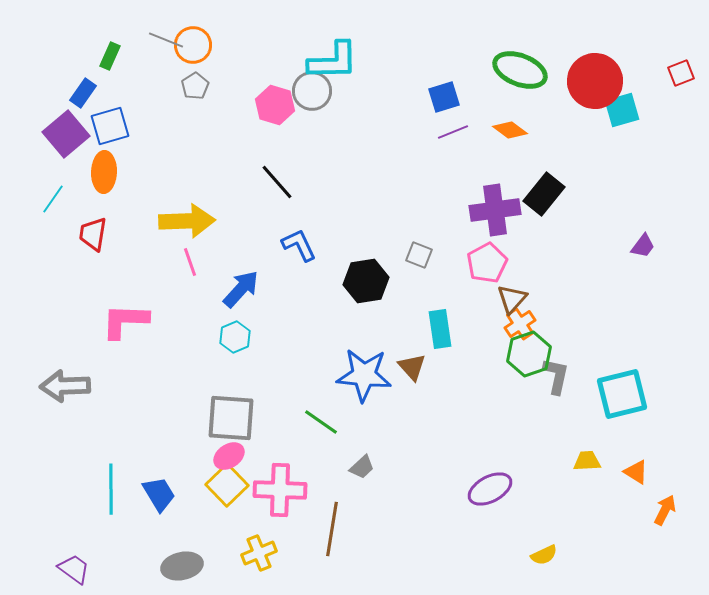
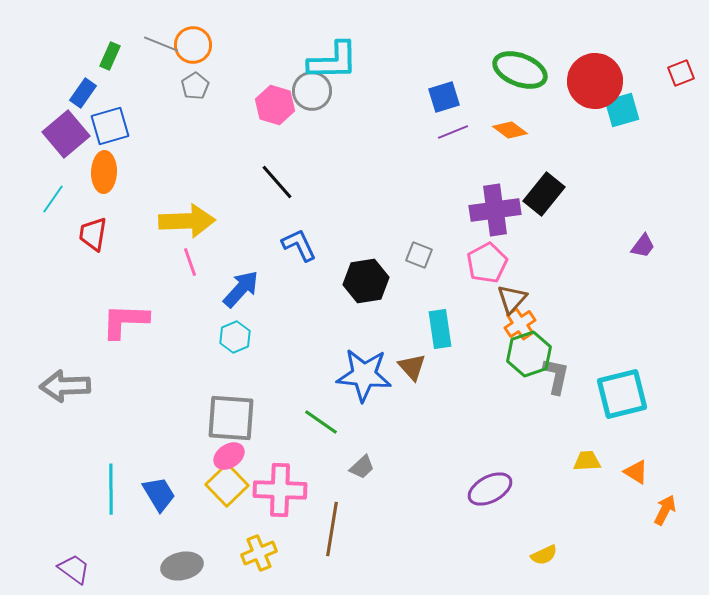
gray line at (166, 40): moved 5 px left, 4 px down
